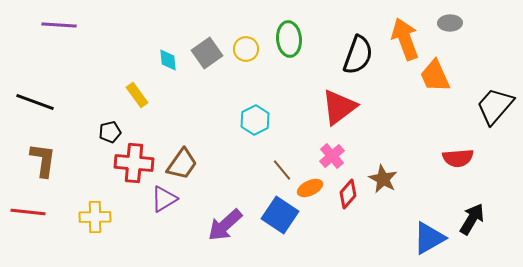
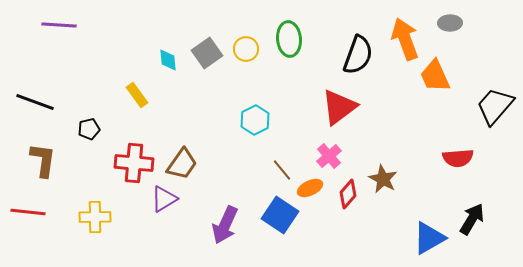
black pentagon: moved 21 px left, 3 px up
pink cross: moved 3 px left
purple arrow: rotated 24 degrees counterclockwise
